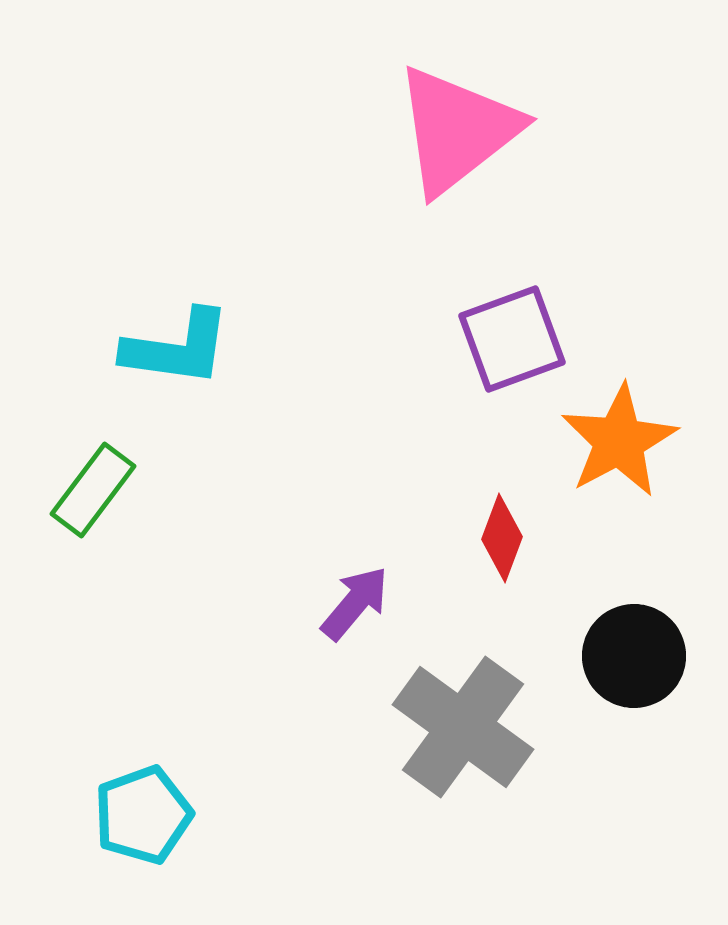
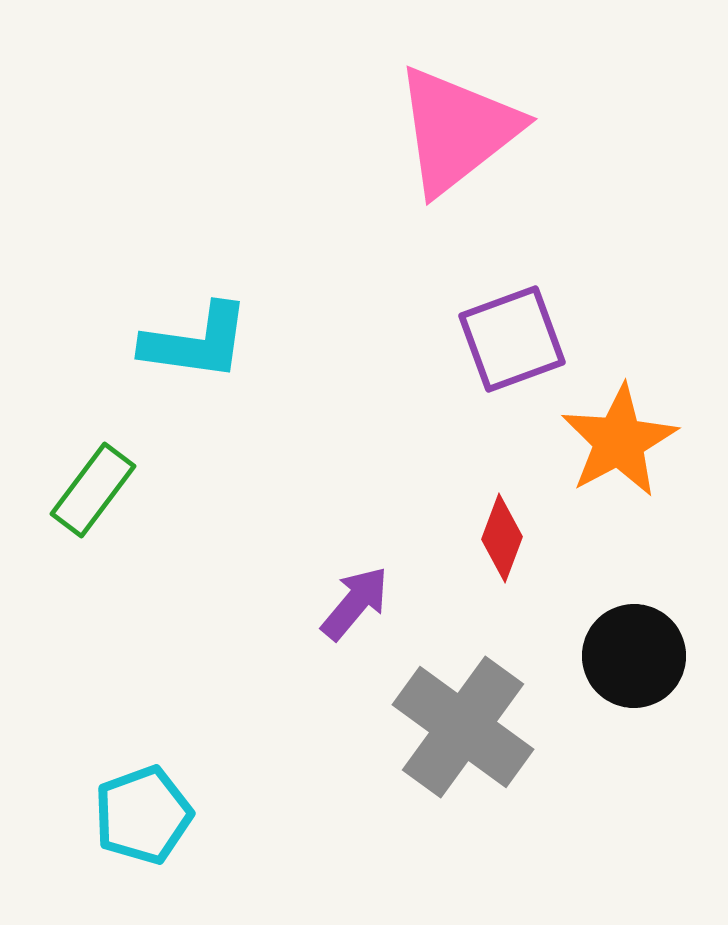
cyan L-shape: moved 19 px right, 6 px up
